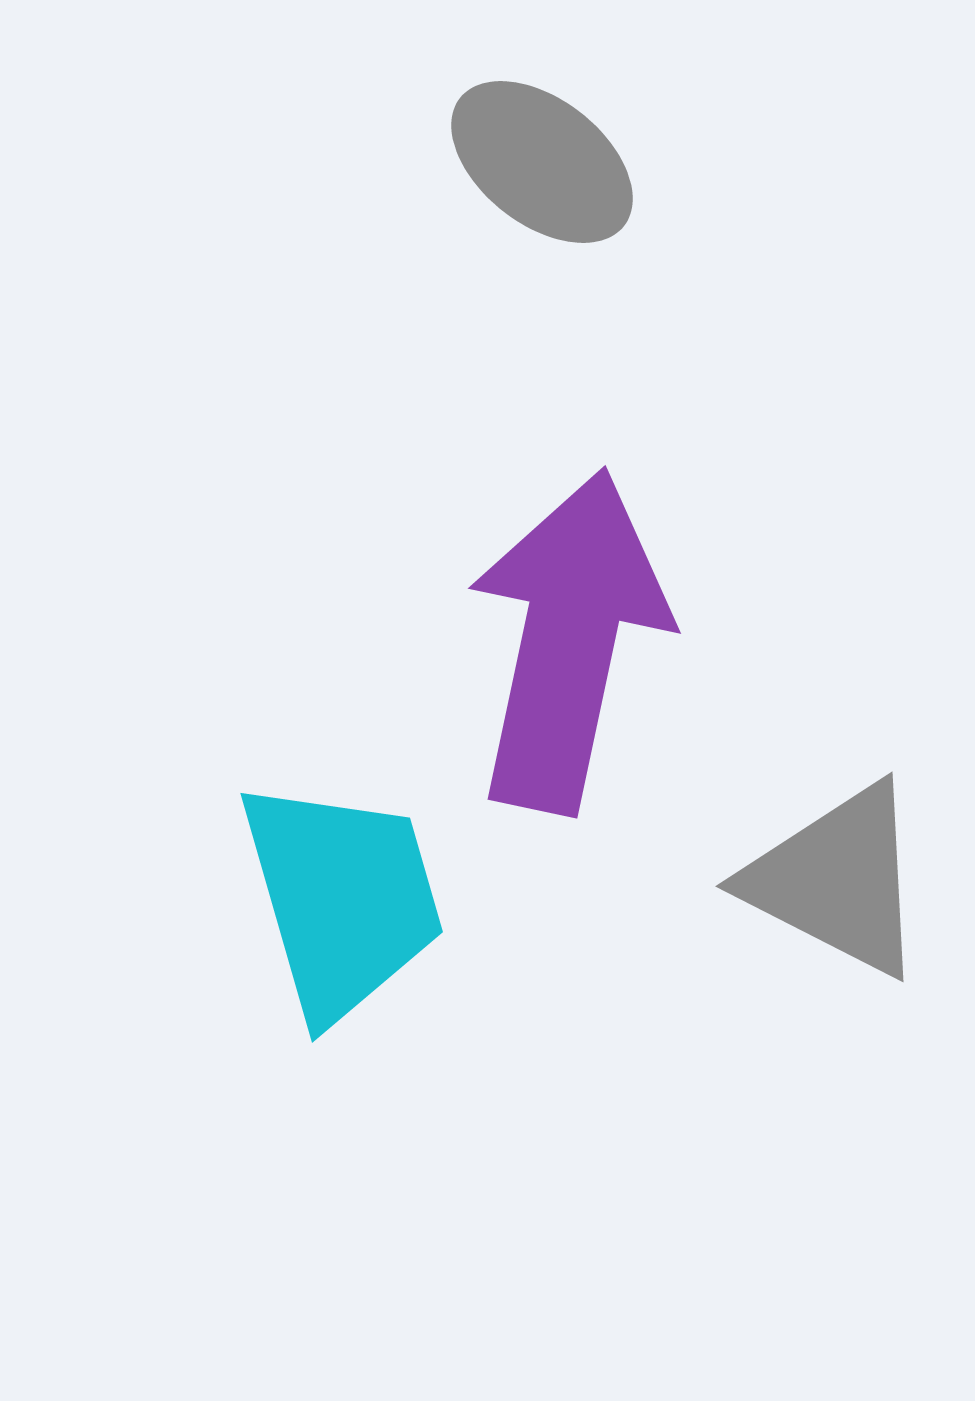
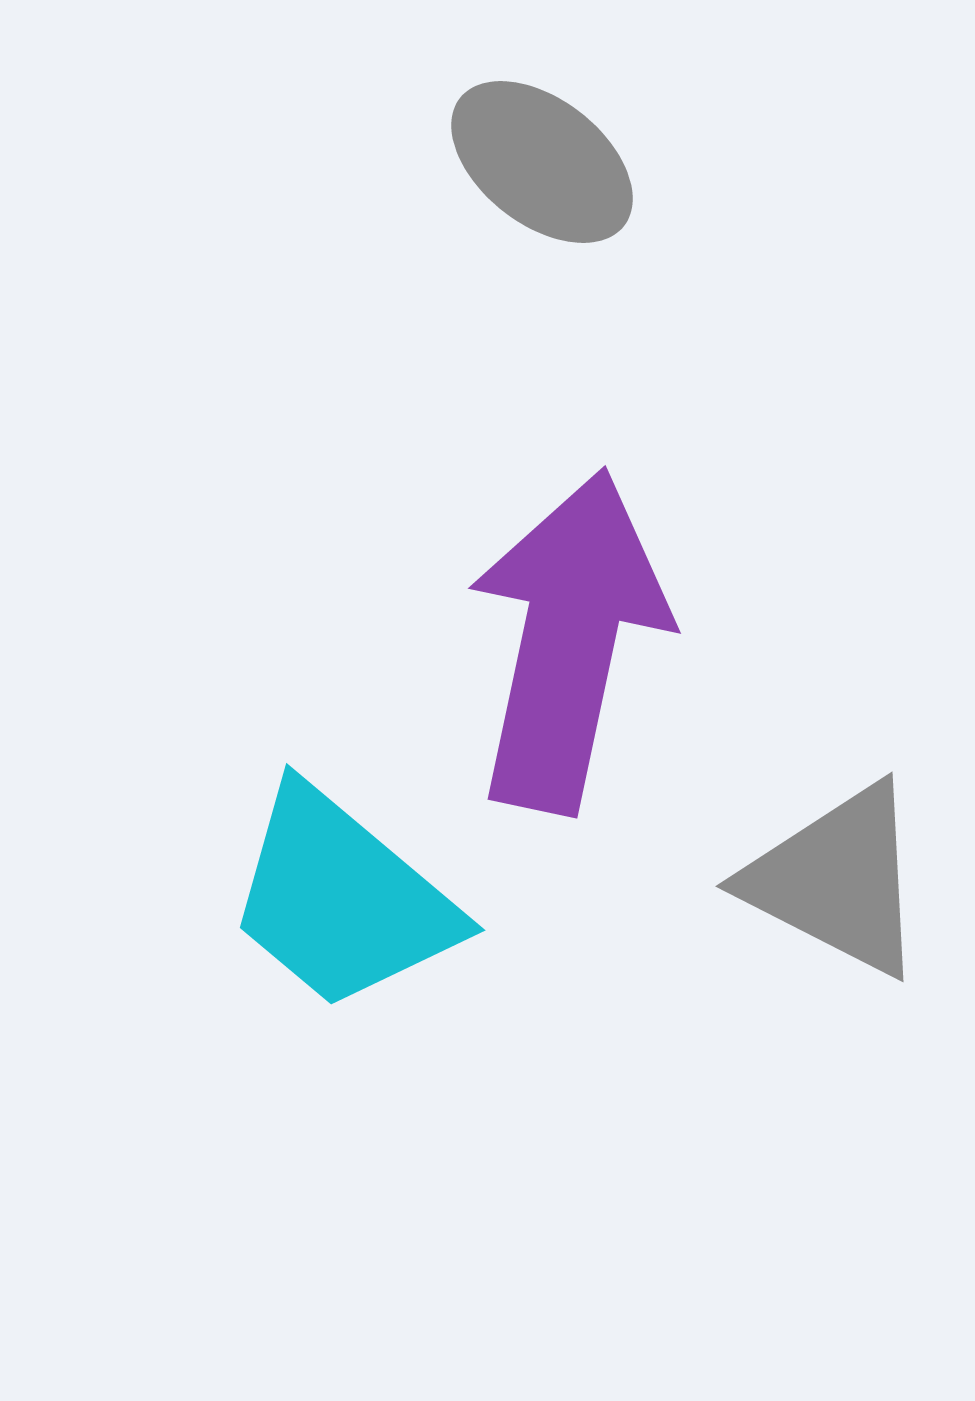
cyan trapezoid: rotated 146 degrees clockwise
